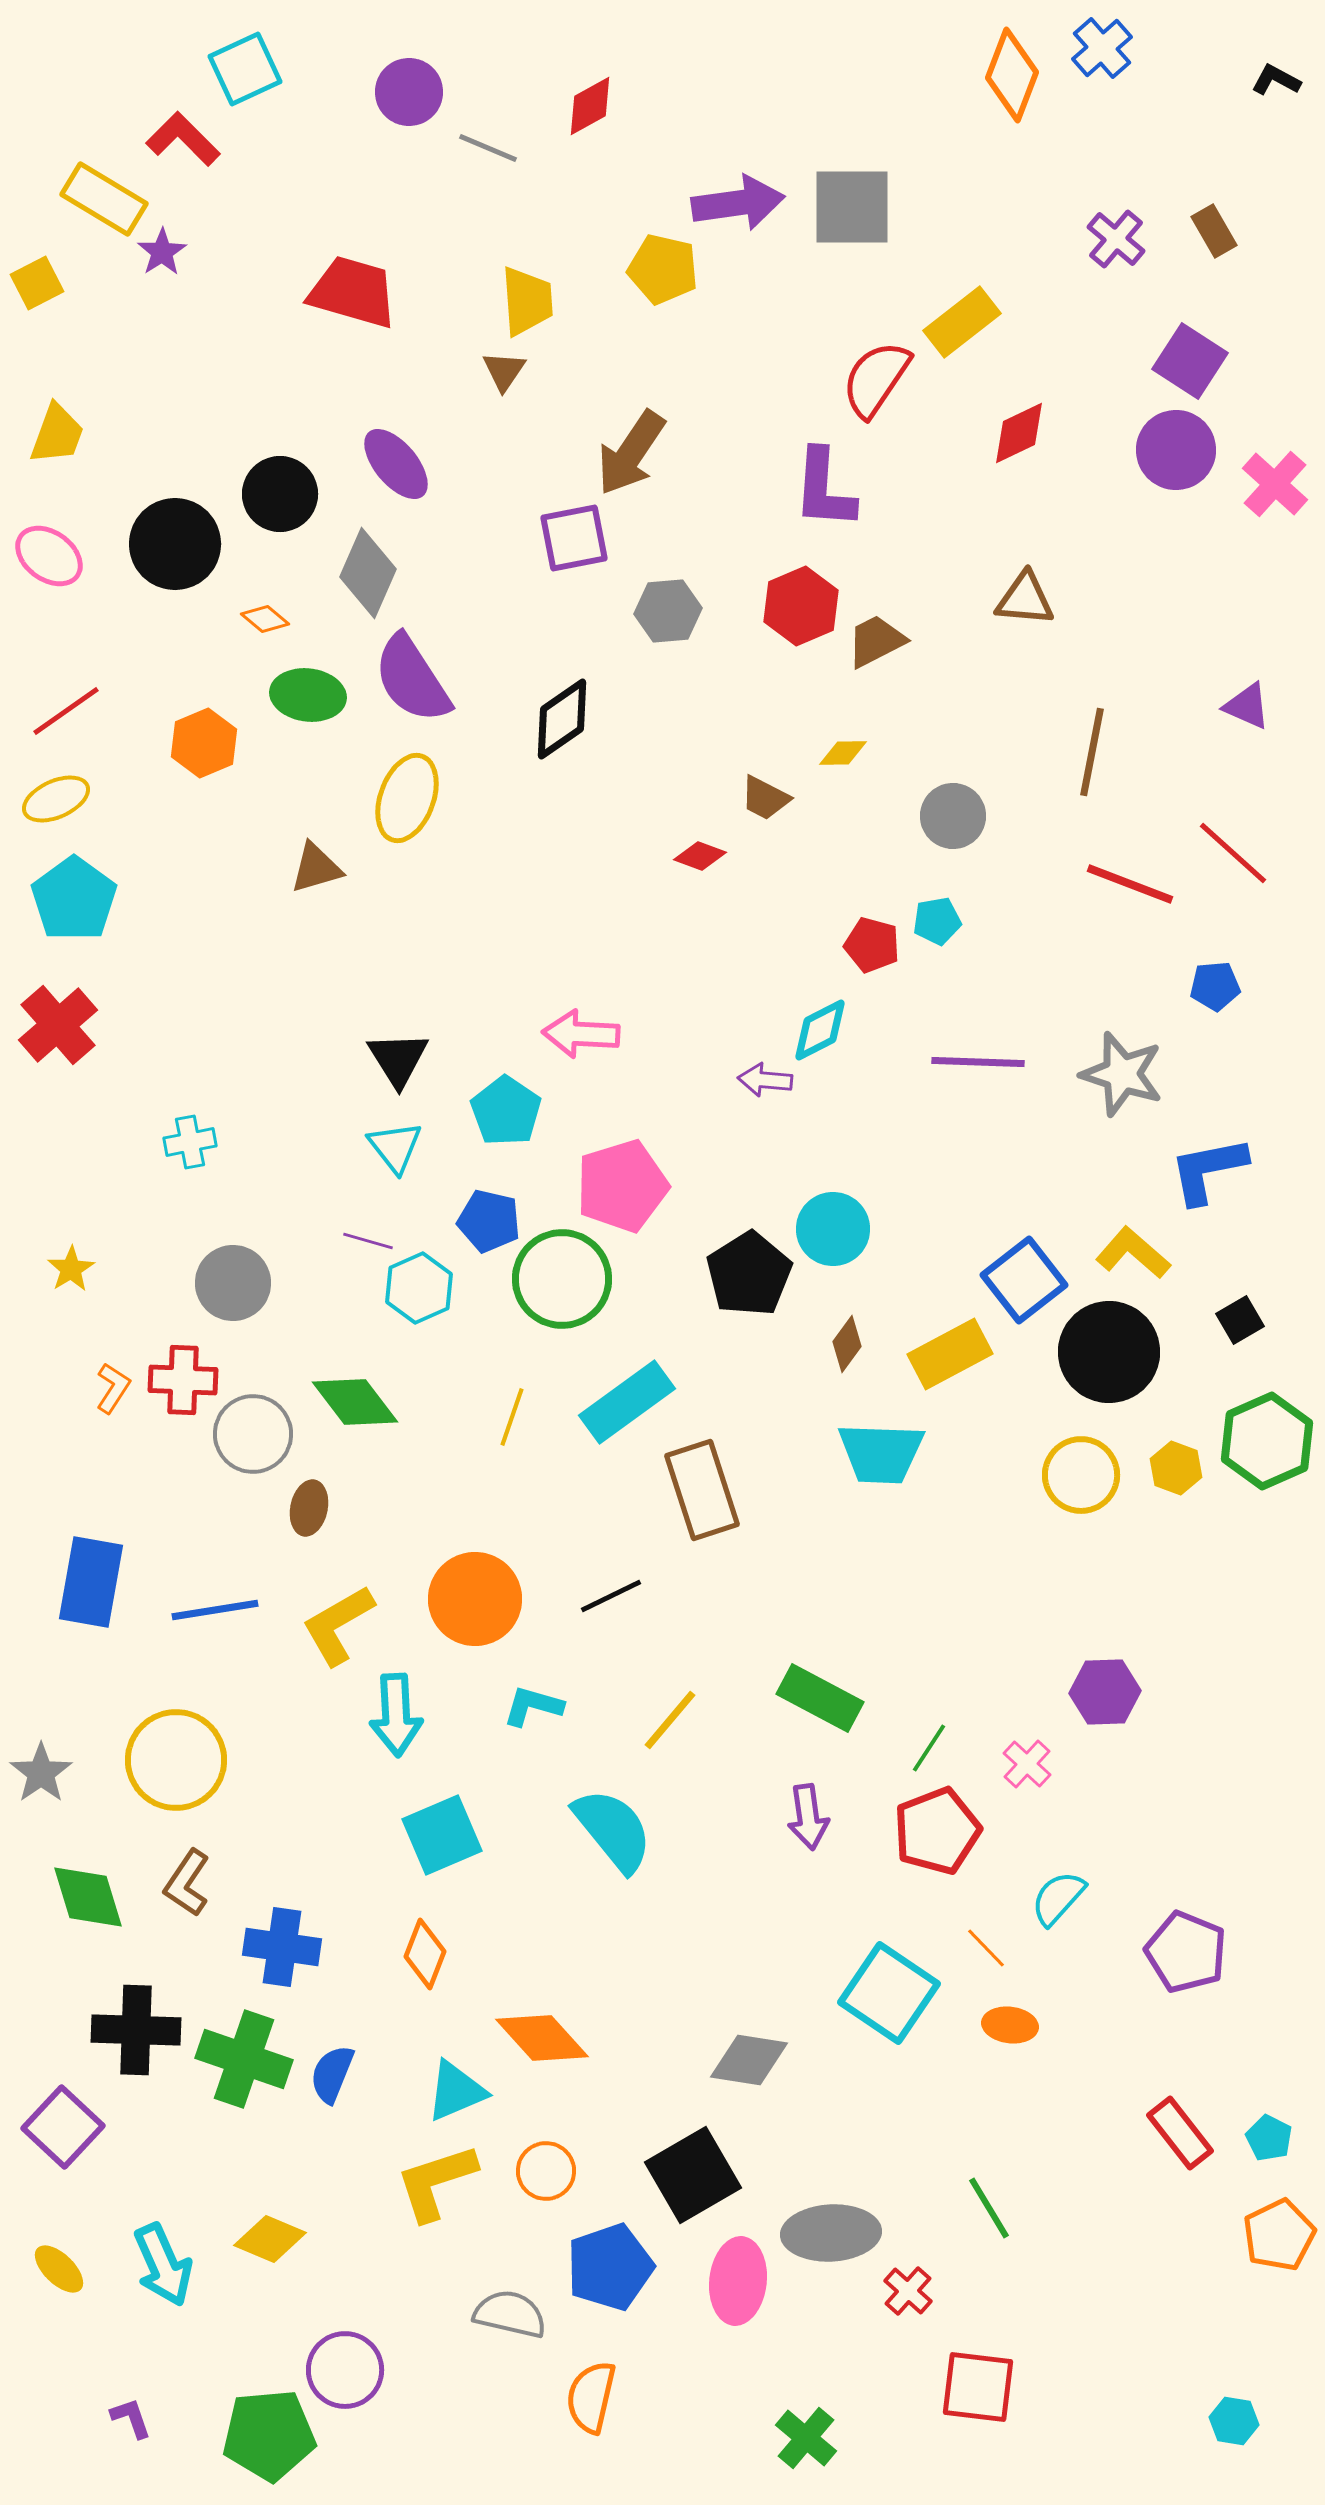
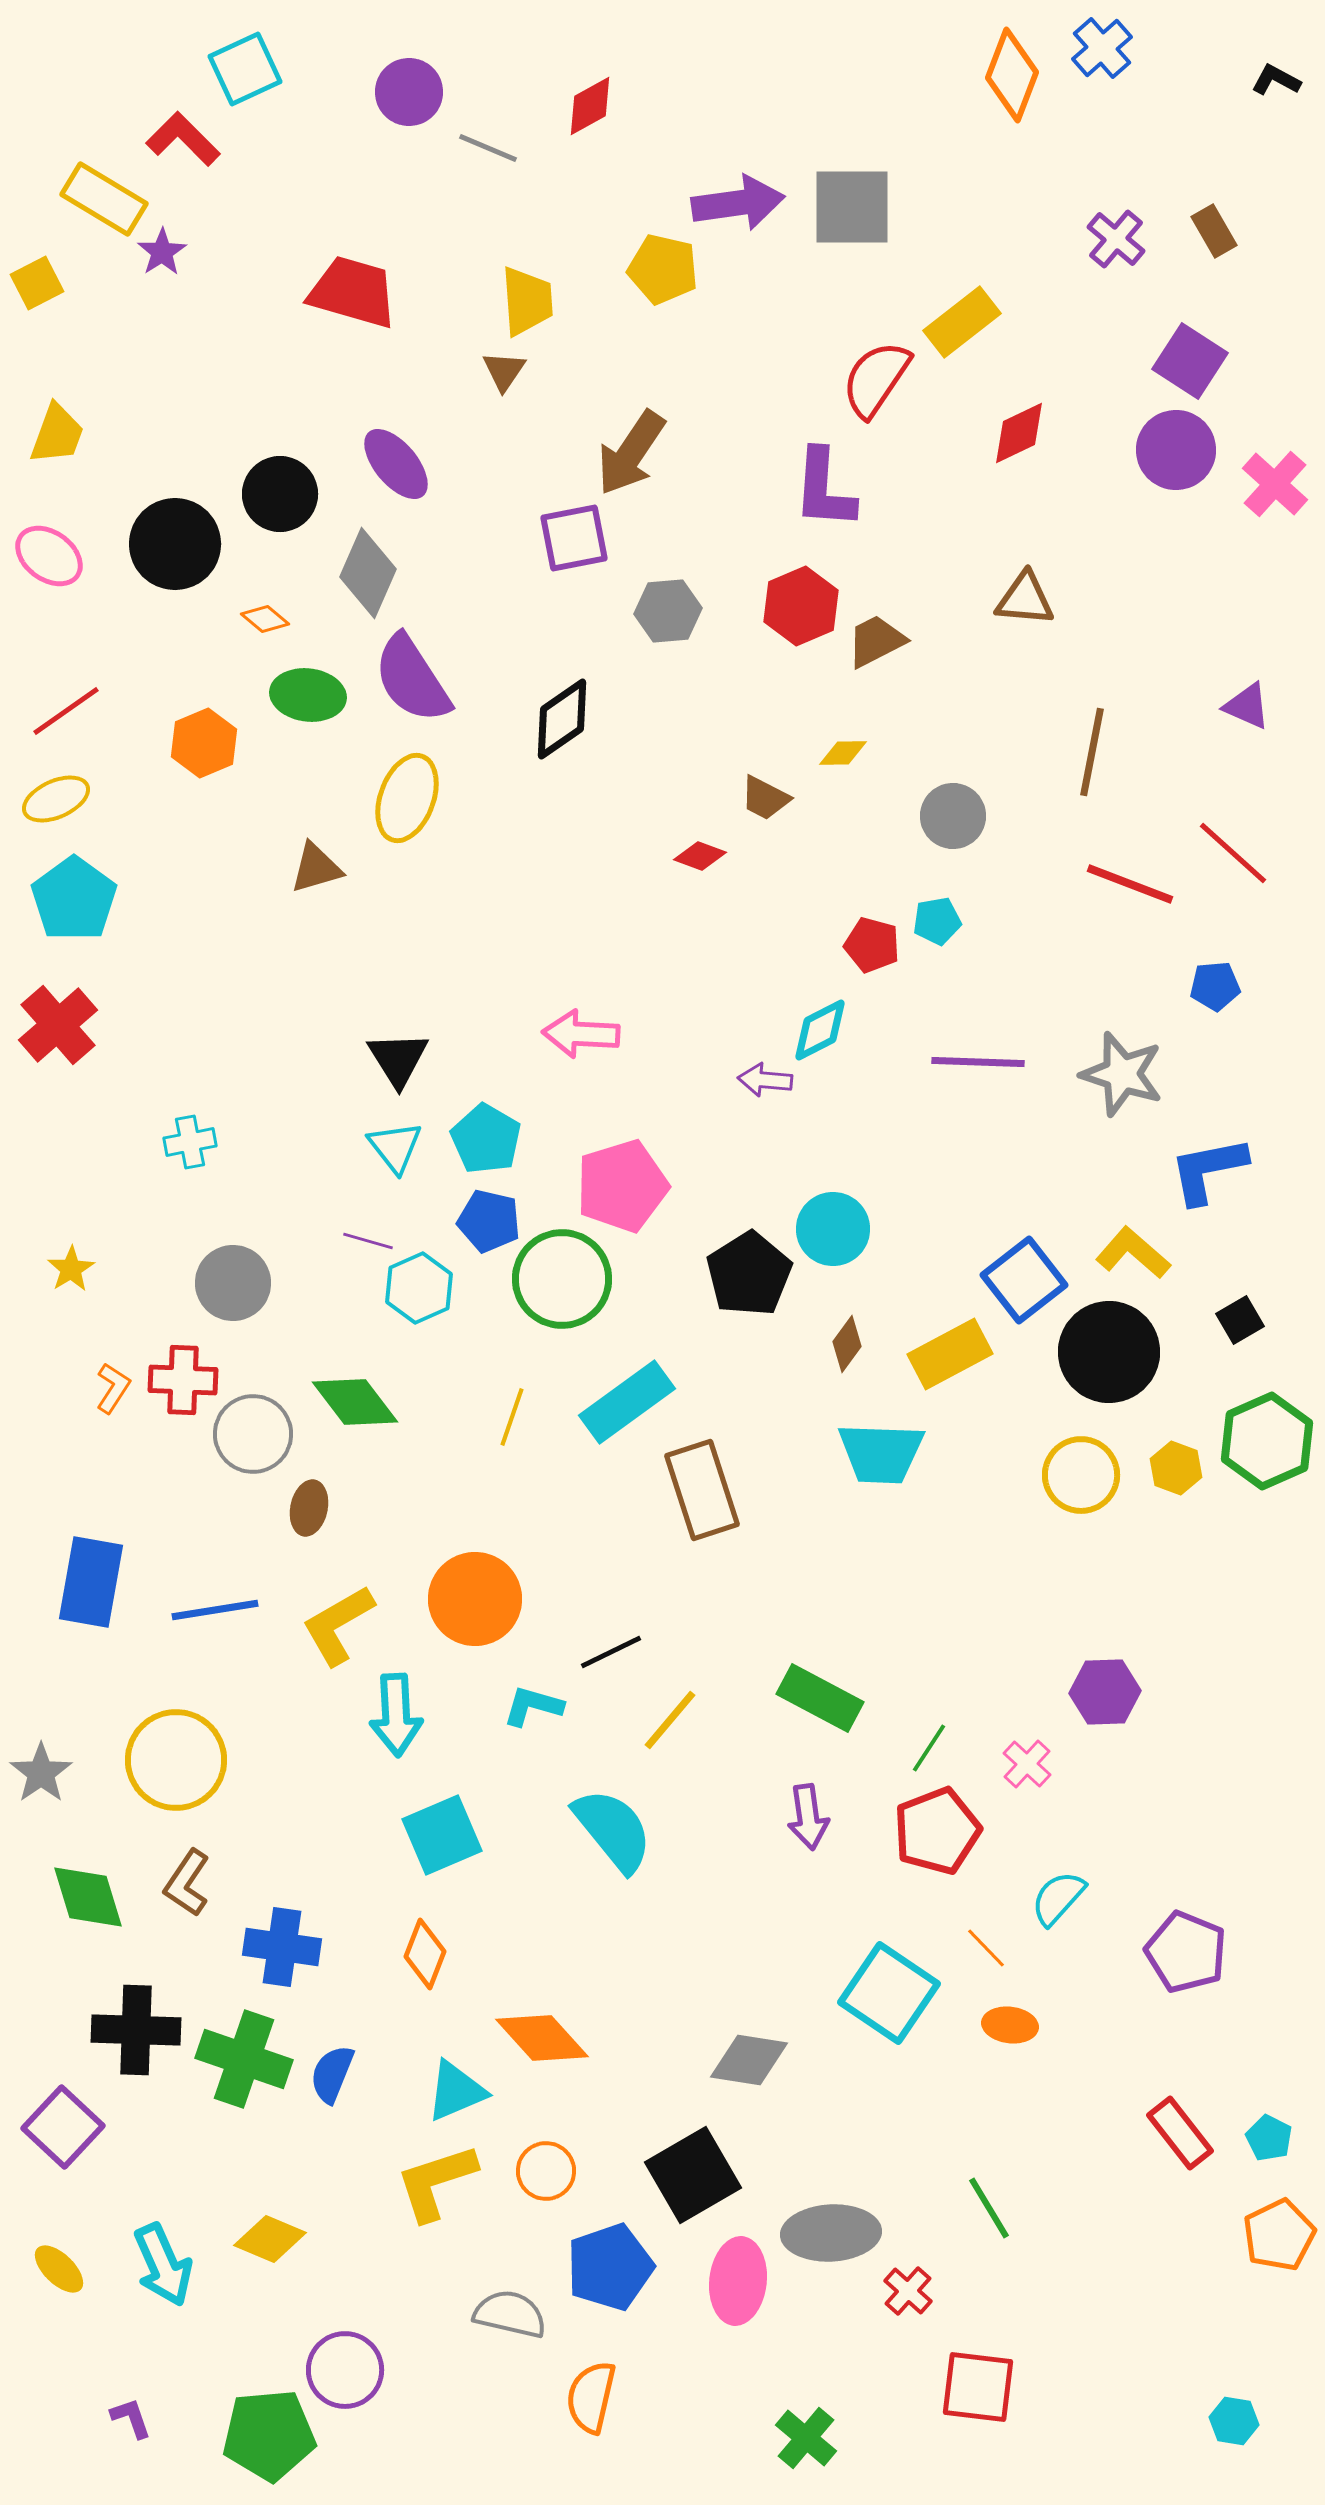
cyan pentagon at (506, 1111): moved 20 px left, 28 px down; rotated 4 degrees counterclockwise
black line at (611, 1596): moved 56 px down
